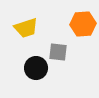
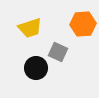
yellow trapezoid: moved 4 px right
gray square: rotated 18 degrees clockwise
